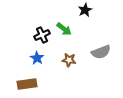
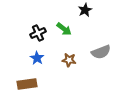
black cross: moved 4 px left, 2 px up
